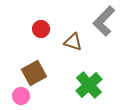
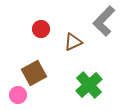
brown triangle: rotated 42 degrees counterclockwise
pink circle: moved 3 px left, 1 px up
